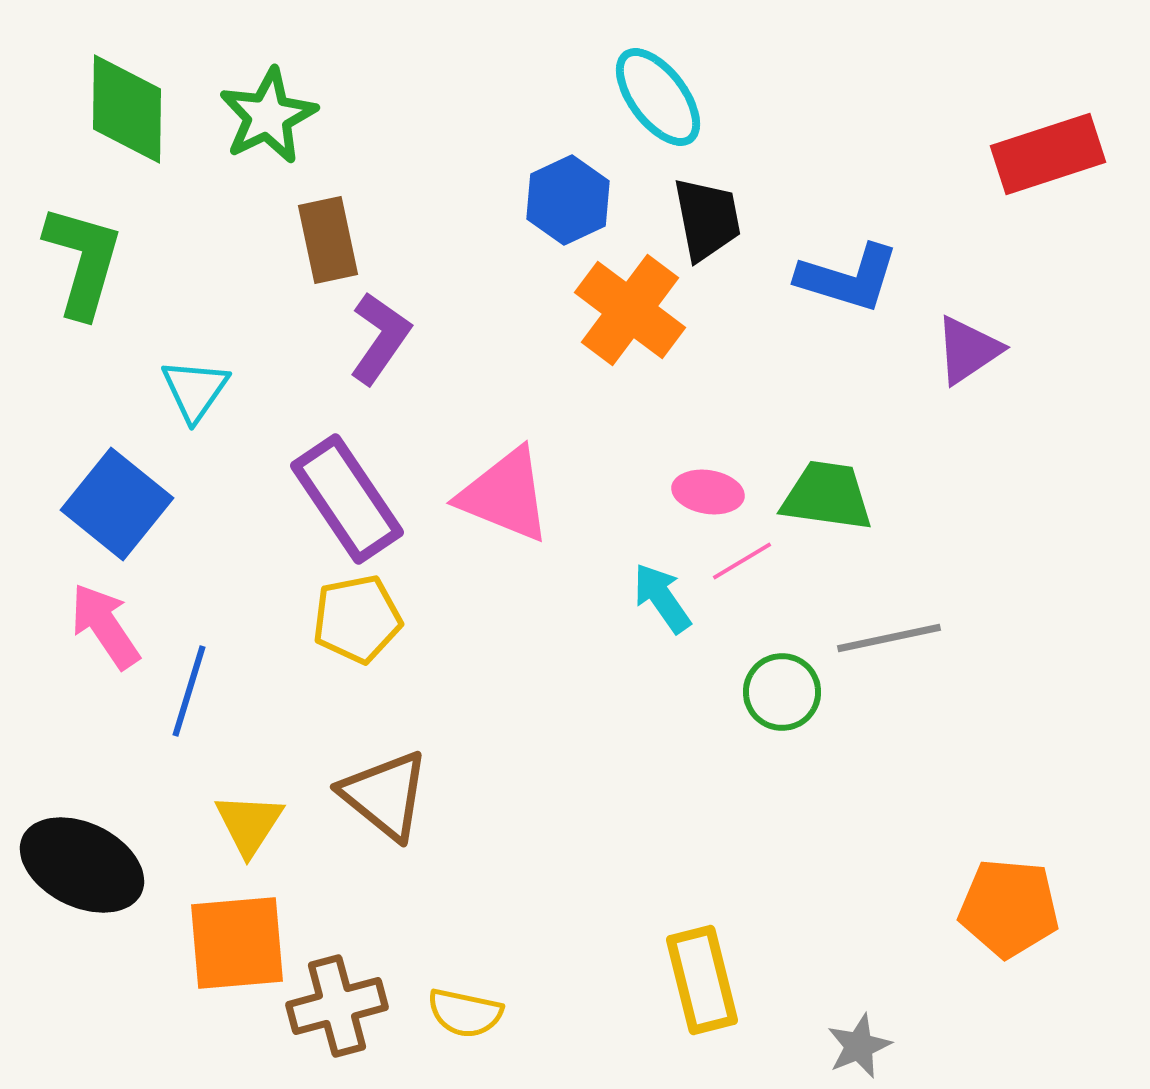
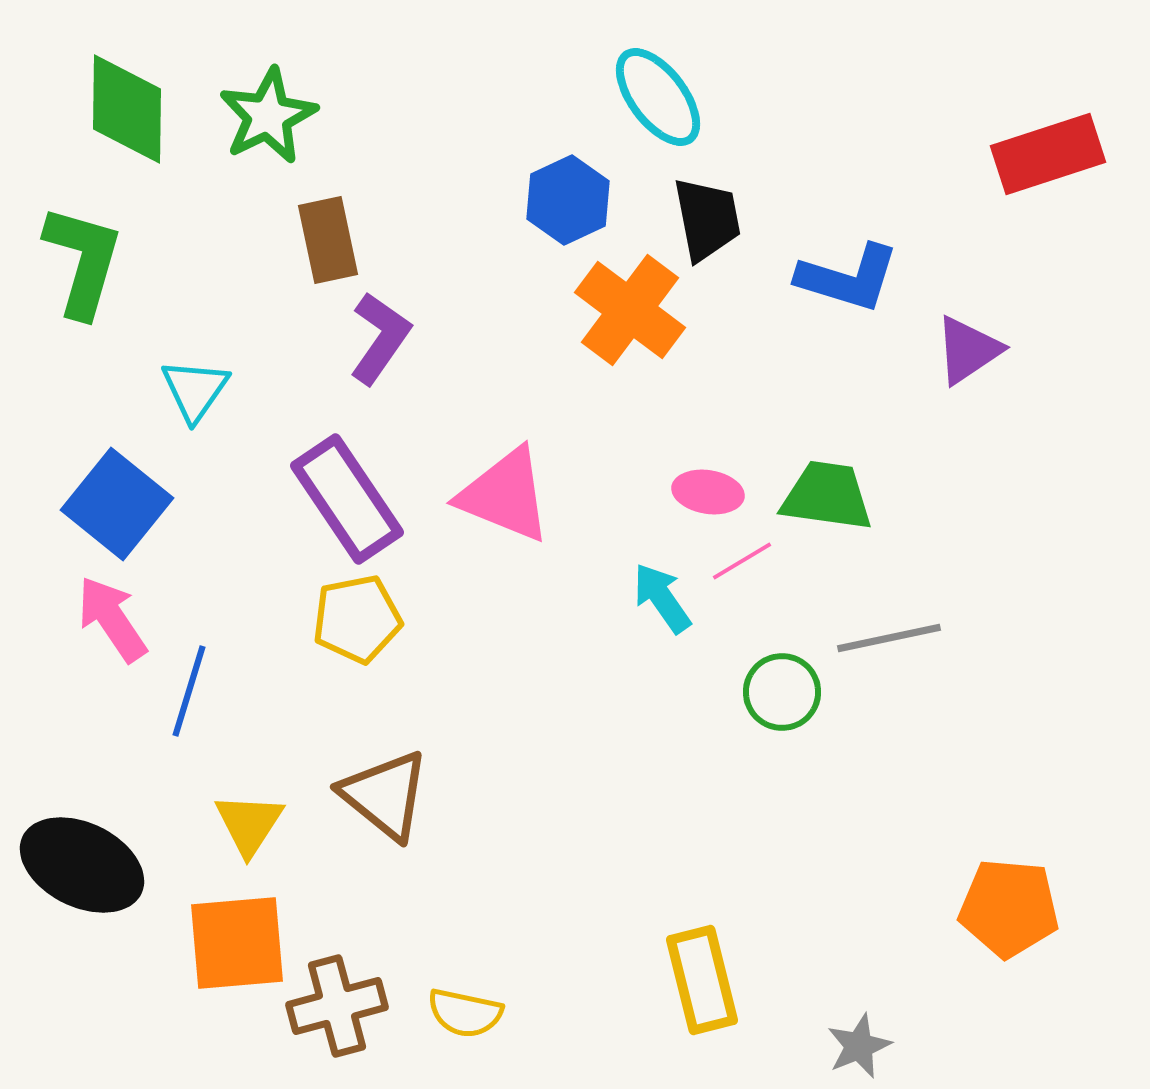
pink arrow: moved 7 px right, 7 px up
